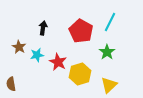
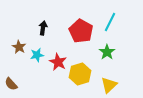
brown semicircle: rotated 32 degrees counterclockwise
